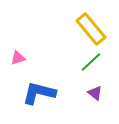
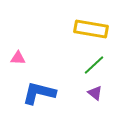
yellow rectangle: rotated 40 degrees counterclockwise
pink triangle: rotated 21 degrees clockwise
green line: moved 3 px right, 3 px down
